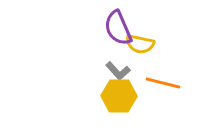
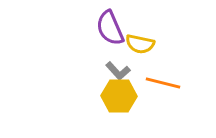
purple semicircle: moved 8 px left
